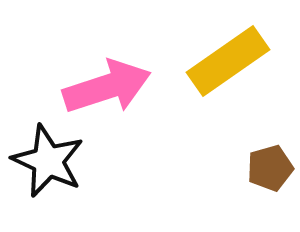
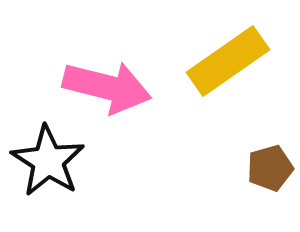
pink arrow: rotated 32 degrees clockwise
black star: rotated 8 degrees clockwise
